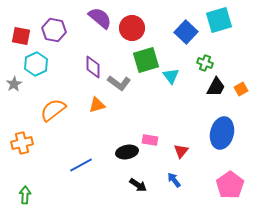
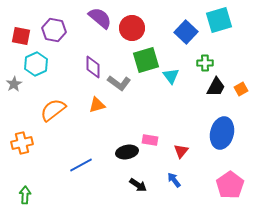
green cross: rotated 21 degrees counterclockwise
